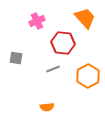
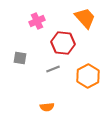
gray square: moved 4 px right
